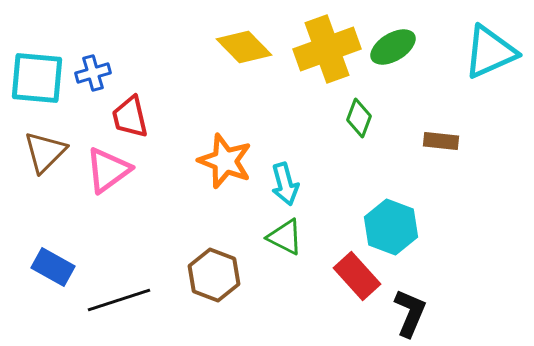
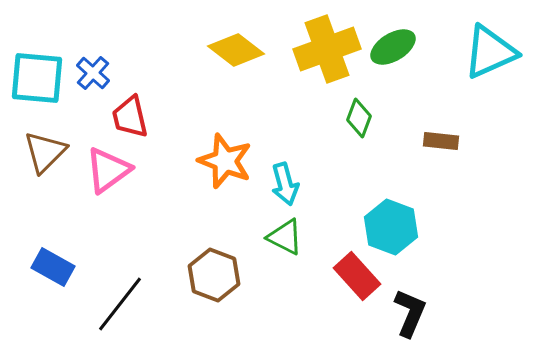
yellow diamond: moved 8 px left, 3 px down; rotated 8 degrees counterclockwise
blue cross: rotated 32 degrees counterclockwise
black line: moved 1 px right, 4 px down; rotated 34 degrees counterclockwise
